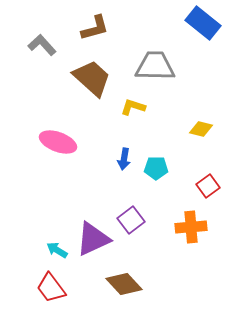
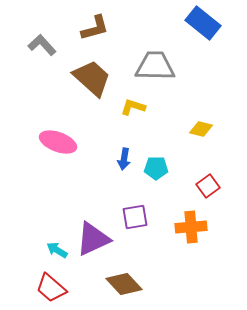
purple square: moved 4 px right, 3 px up; rotated 28 degrees clockwise
red trapezoid: rotated 12 degrees counterclockwise
